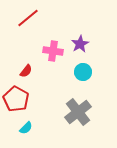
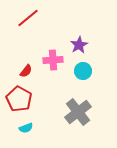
purple star: moved 1 px left, 1 px down
pink cross: moved 9 px down; rotated 12 degrees counterclockwise
cyan circle: moved 1 px up
red pentagon: moved 3 px right
cyan semicircle: rotated 24 degrees clockwise
